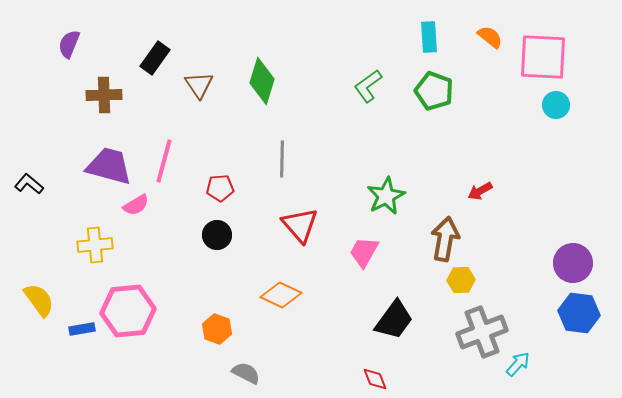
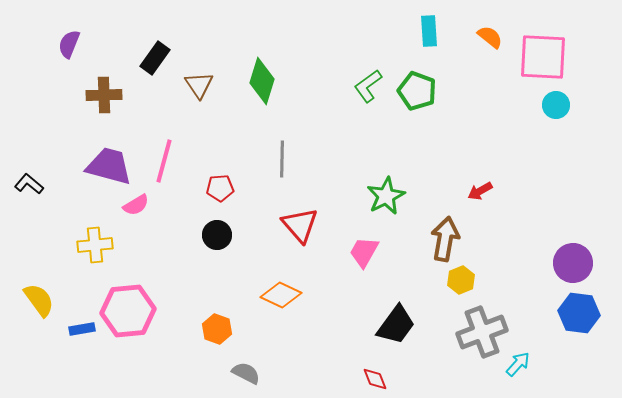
cyan rectangle: moved 6 px up
green pentagon: moved 17 px left
yellow hexagon: rotated 20 degrees counterclockwise
black trapezoid: moved 2 px right, 5 px down
